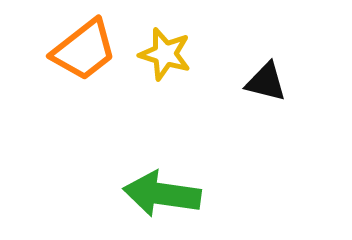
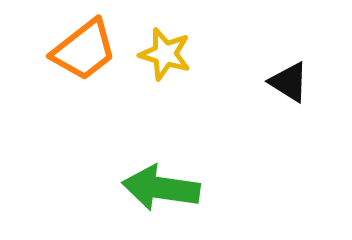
black triangle: moved 23 px right; rotated 18 degrees clockwise
green arrow: moved 1 px left, 6 px up
